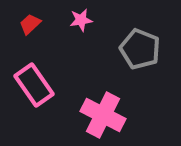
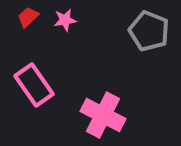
pink star: moved 16 px left
red trapezoid: moved 2 px left, 7 px up
gray pentagon: moved 9 px right, 18 px up
